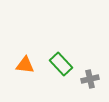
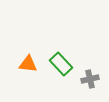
orange triangle: moved 3 px right, 1 px up
